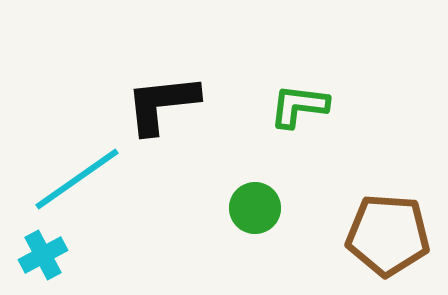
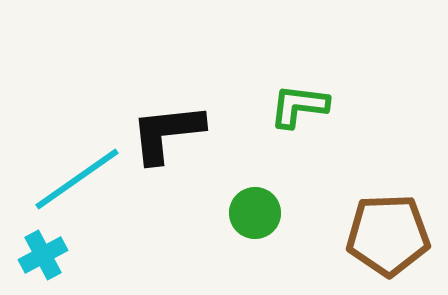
black L-shape: moved 5 px right, 29 px down
green circle: moved 5 px down
brown pentagon: rotated 6 degrees counterclockwise
